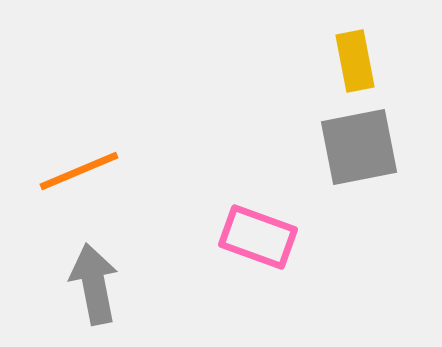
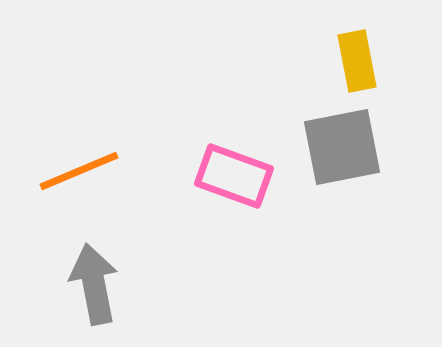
yellow rectangle: moved 2 px right
gray square: moved 17 px left
pink rectangle: moved 24 px left, 61 px up
